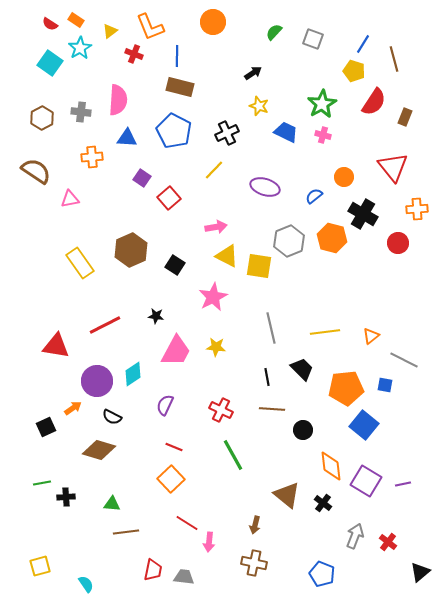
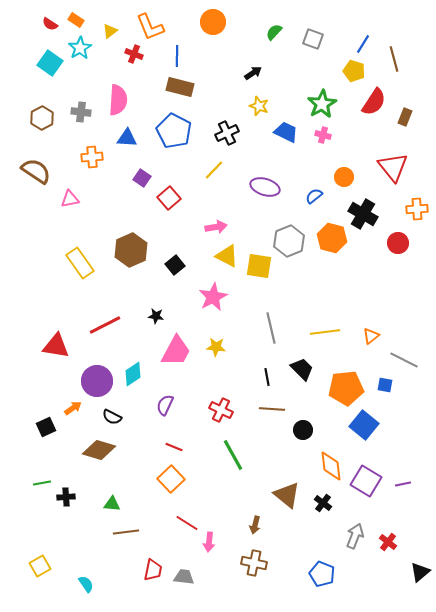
black square at (175, 265): rotated 18 degrees clockwise
yellow square at (40, 566): rotated 15 degrees counterclockwise
